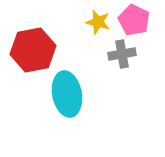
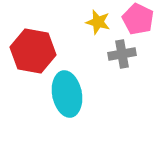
pink pentagon: moved 4 px right, 1 px up
red hexagon: moved 1 px down; rotated 21 degrees clockwise
